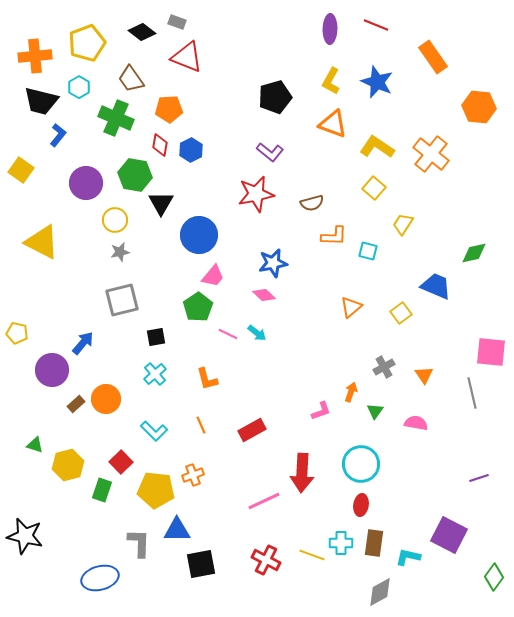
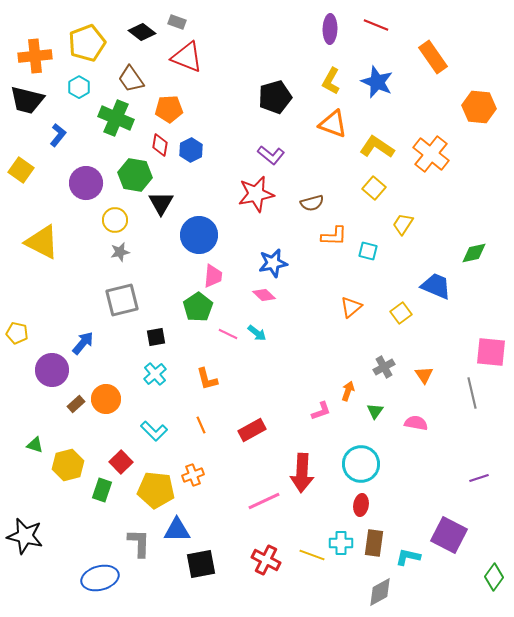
black trapezoid at (41, 101): moved 14 px left, 1 px up
purple L-shape at (270, 152): moved 1 px right, 3 px down
pink trapezoid at (213, 276): rotated 35 degrees counterclockwise
orange arrow at (351, 392): moved 3 px left, 1 px up
